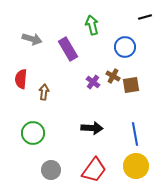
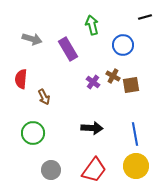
blue circle: moved 2 px left, 2 px up
brown arrow: moved 5 px down; rotated 147 degrees clockwise
